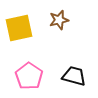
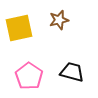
black trapezoid: moved 2 px left, 4 px up
